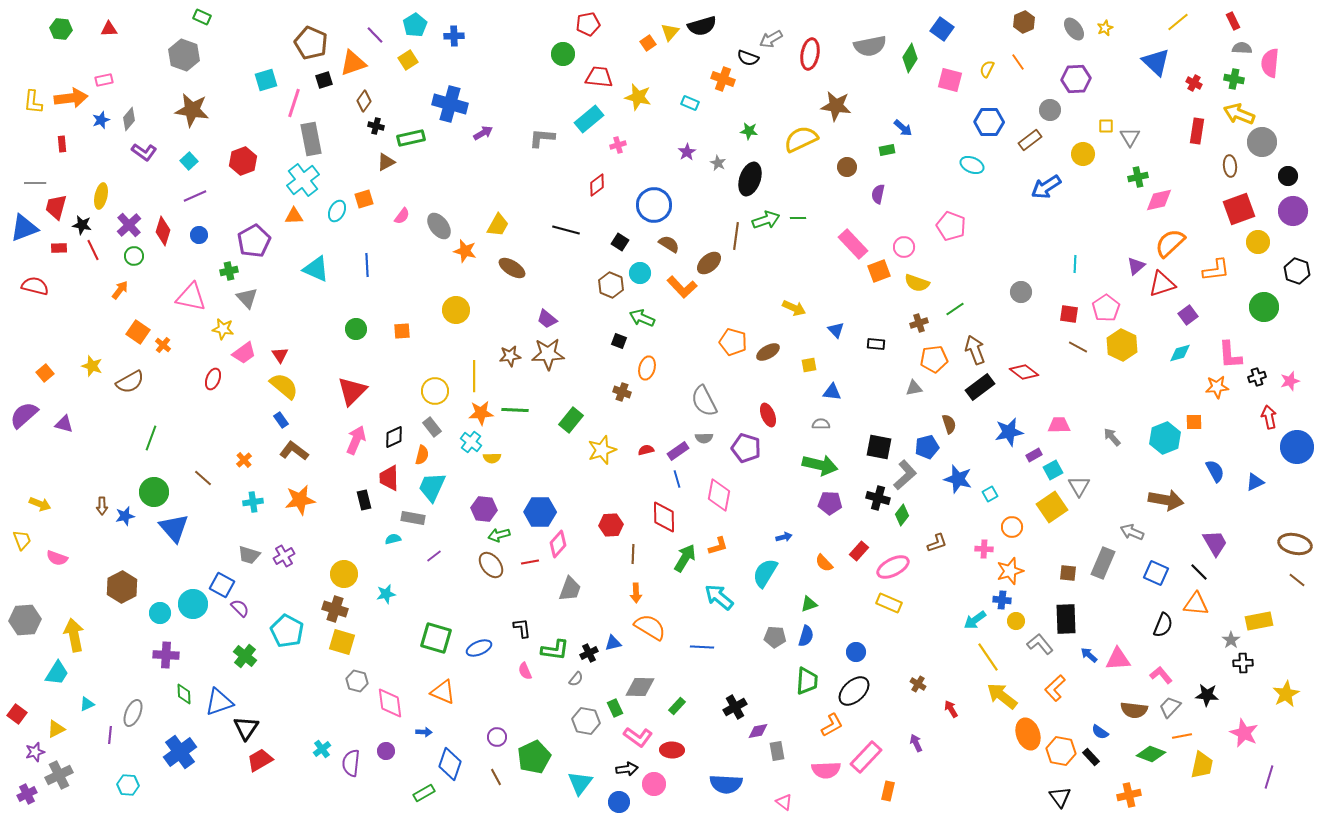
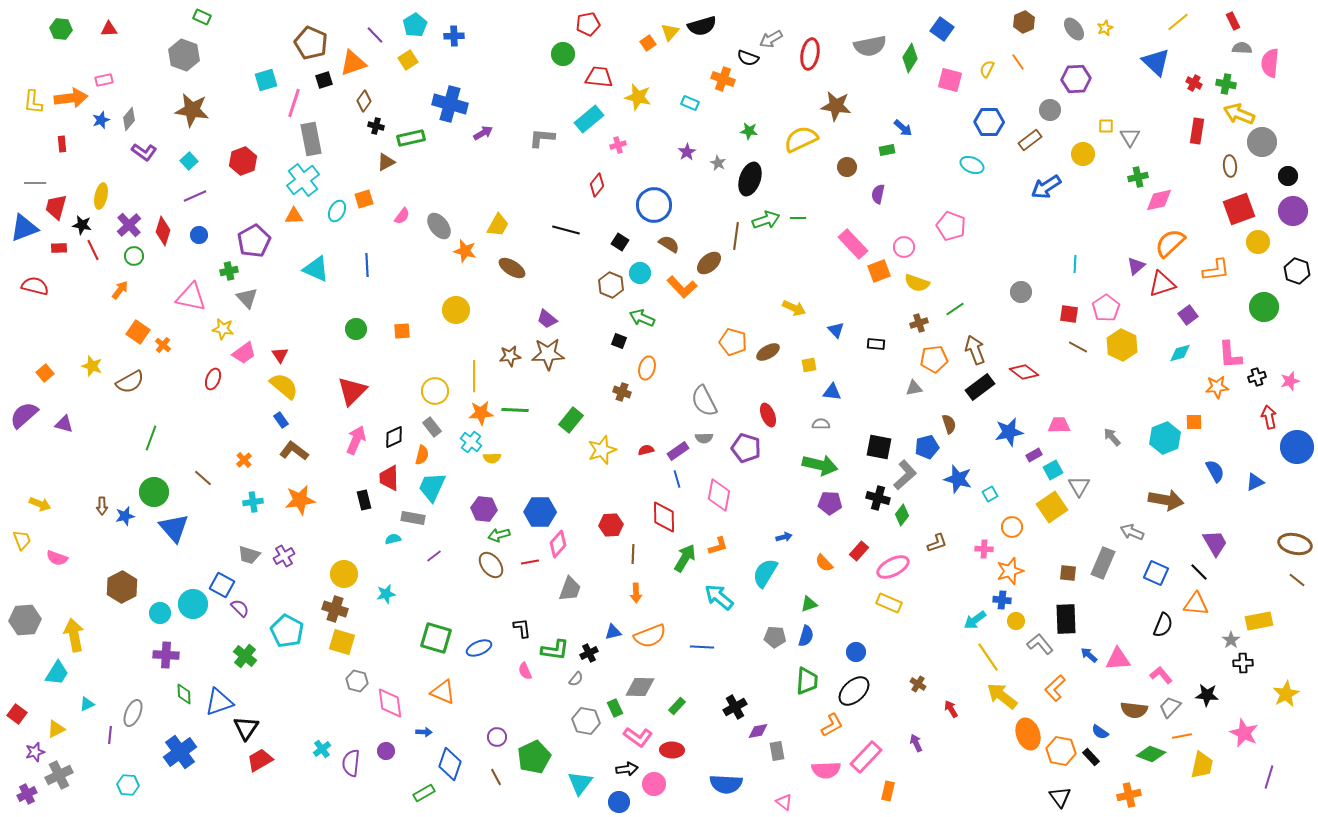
green cross at (1234, 79): moved 8 px left, 5 px down
red diamond at (597, 185): rotated 15 degrees counterclockwise
orange semicircle at (650, 627): moved 9 px down; rotated 128 degrees clockwise
blue triangle at (613, 643): moved 11 px up
